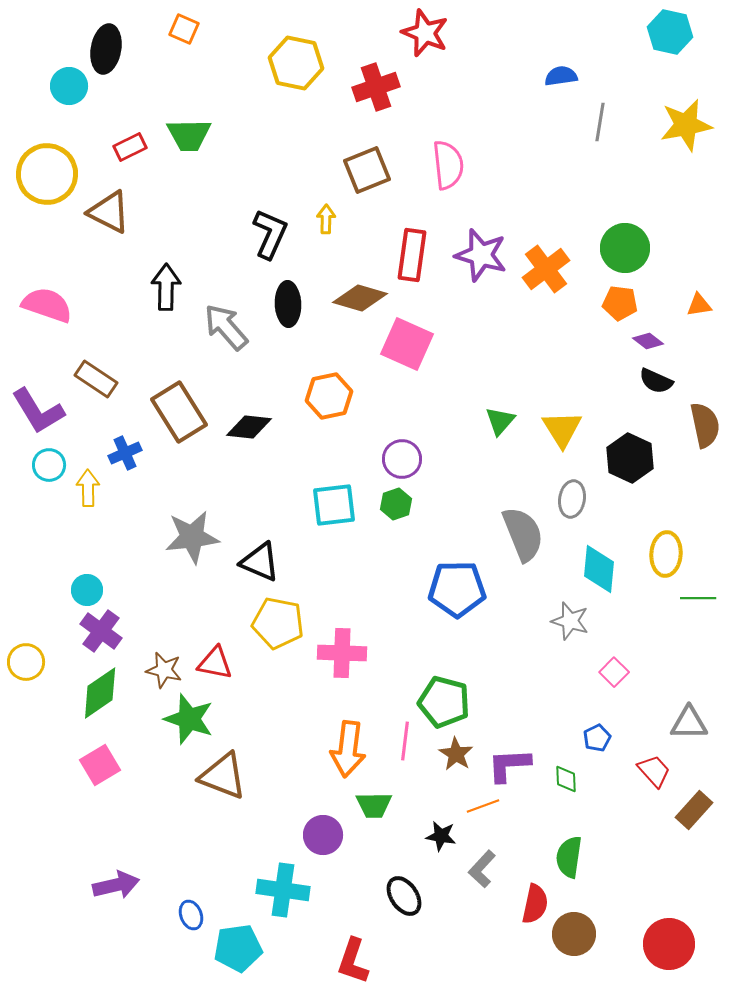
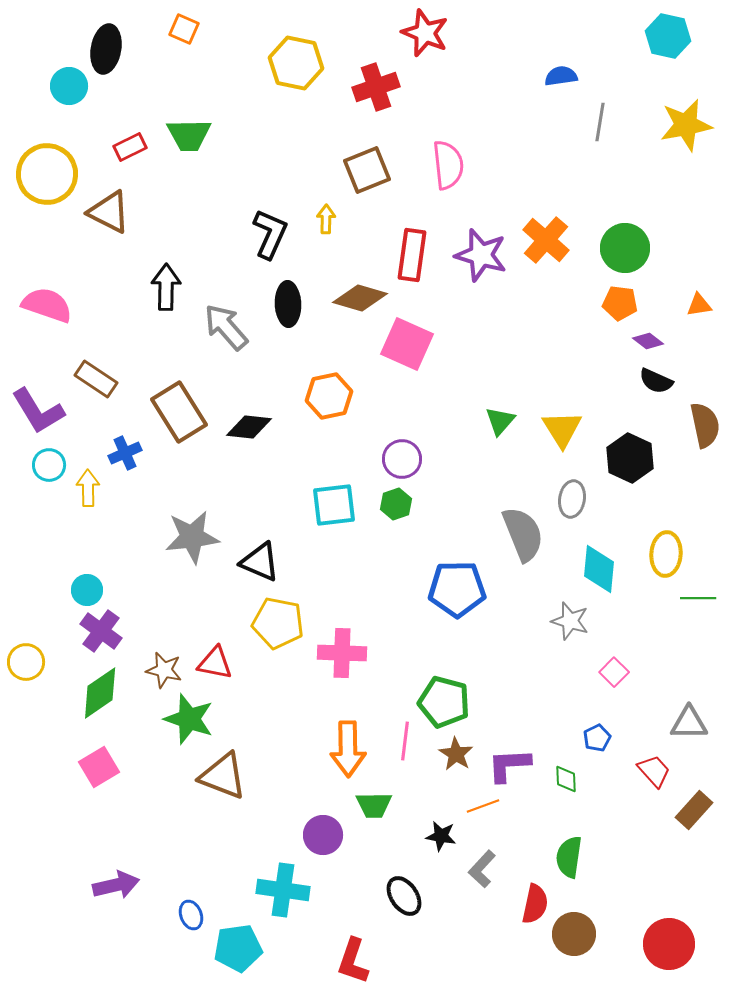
cyan hexagon at (670, 32): moved 2 px left, 4 px down
orange cross at (546, 269): moved 29 px up; rotated 12 degrees counterclockwise
orange arrow at (348, 749): rotated 8 degrees counterclockwise
pink square at (100, 765): moved 1 px left, 2 px down
